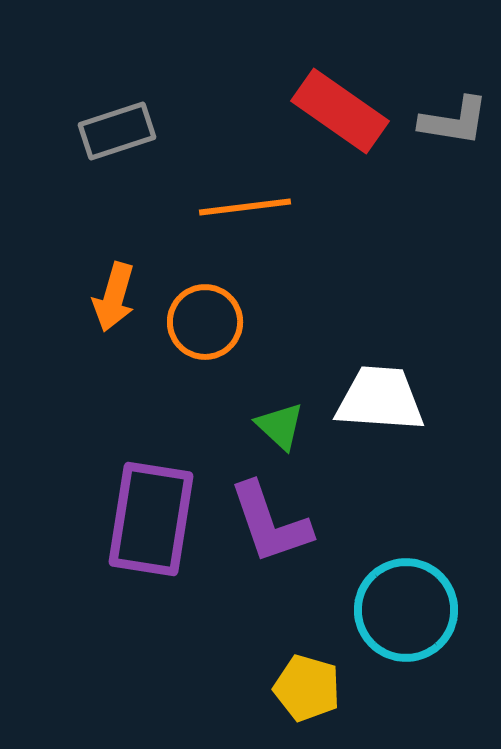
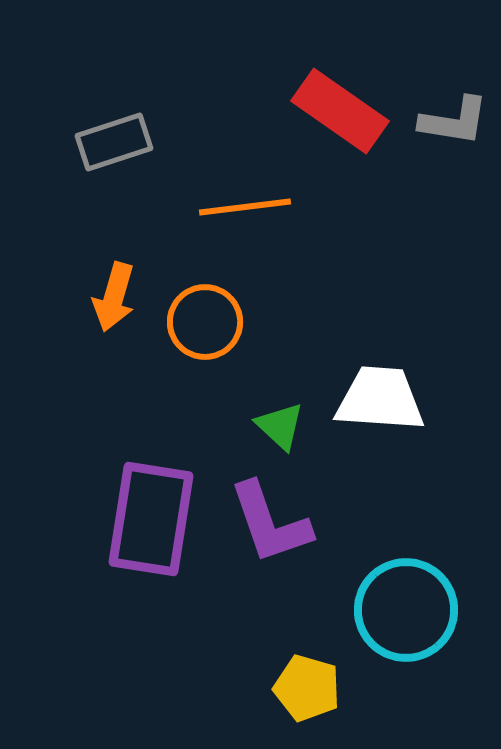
gray rectangle: moved 3 px left, 11 px down
